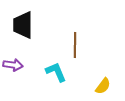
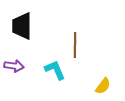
black trapezoid: moved 1 px left, 1 px down
purple arrow: moved 1 px right, 1 px down
cyan L-shape: moved 1 px left, 2 px up
